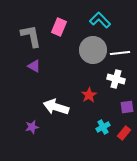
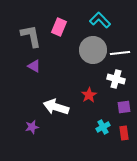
purple square: moved 3 px left
red rectangle: rotated 48 degrees counterclockwise
